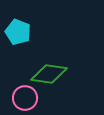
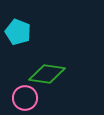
green diamond: moved 2 px left
